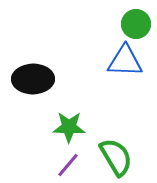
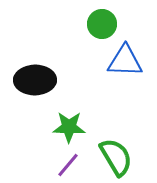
green circle: moved 34 px left
black ellipse: moved 2 px right, 1 px down
